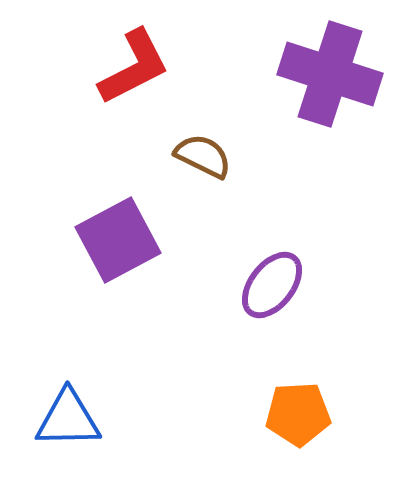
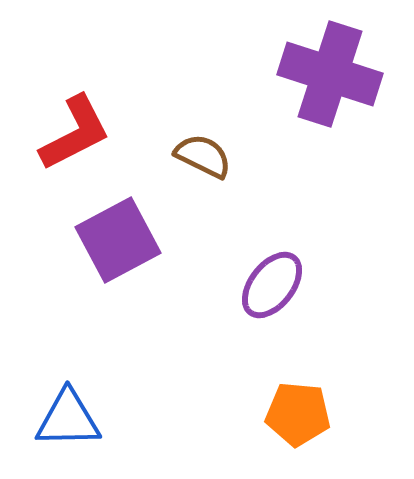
red L-shape: moved 59 px left, 66 px down
orange pentagon: rotated 8 degrees clockwise
